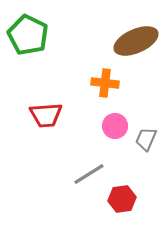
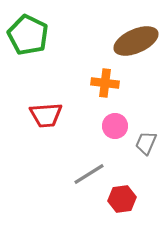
gray trapezoid: moved 4 px down
